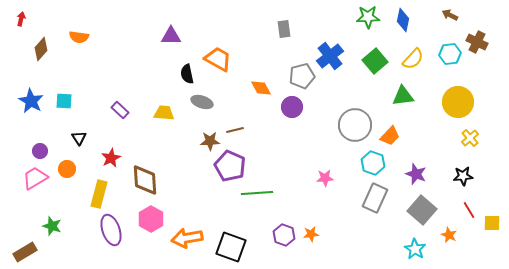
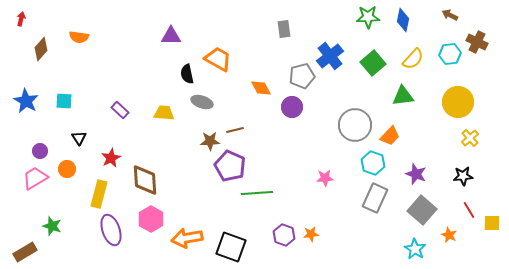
green square at (375, 61): moved 2 px left, 2 px down
blue star at (31, 101): moved 5 px left
